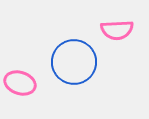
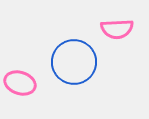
pink semicircle: moved 1 px up
